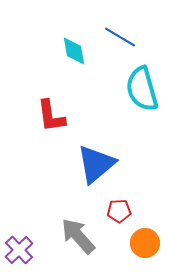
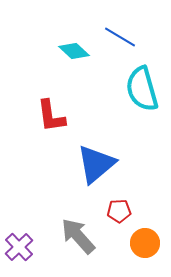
cyan diamond: rotated 36 degrees counterclockwise
purple cross: moved 3 px up
